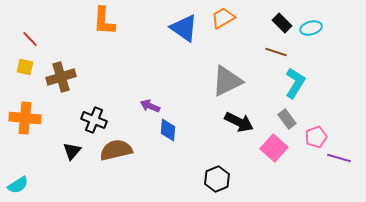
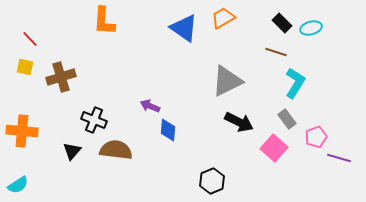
orange cross: moved 3 px left, 13 px down
brown semicircle: rotated 20 degrees clockwise
black hexagon: moved 5 px left, 2 px down
